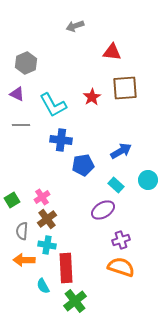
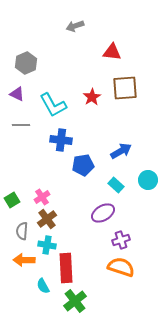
purple ellipse: moved 3 px down
